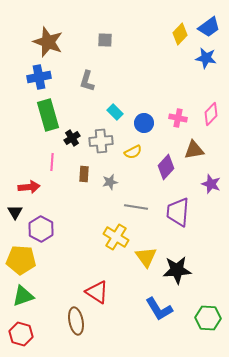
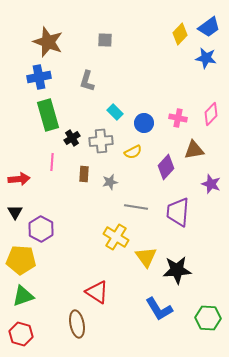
red arrow: moved 10 px left, 8 px up
brown ellipse: moved 1 px right, 3 px down
